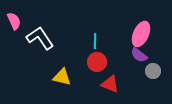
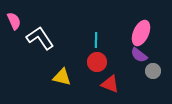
pink ellipse: moved 1 px up
cyan line: moved 1 px right, 1 px up
